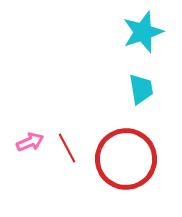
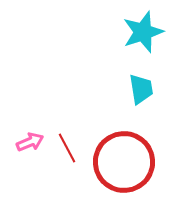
red circle: moved 2 px left, 3 px down
